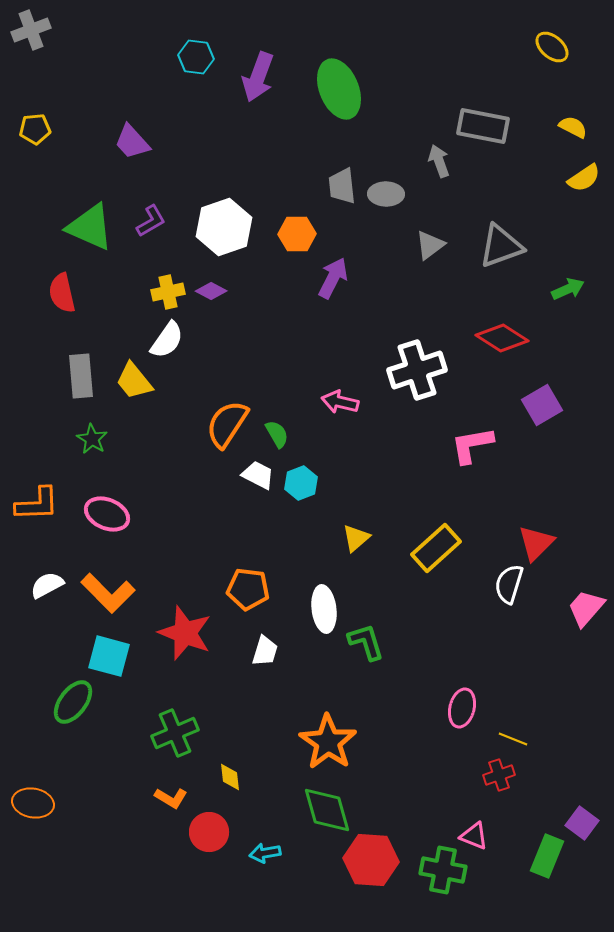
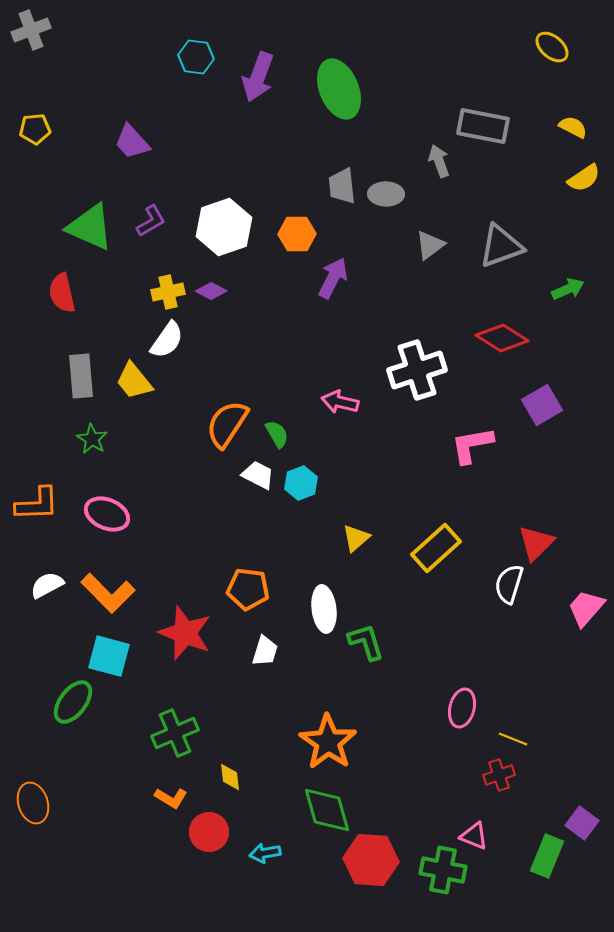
orange ellipse at (33, 803): rotated 63 degrees clockwise
